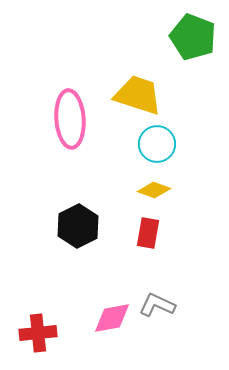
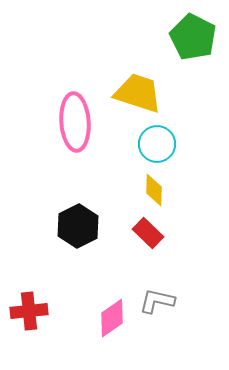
green pentagon: rotated 6 degrees clockwise
yellow trapezoid: moved 2 px up
pink ellipse: moved 5 px right, 3 px down
yellow diamond: rotated 72 degrees clockwise
red rectangle: rotated 56 degrees counterclockwise
gray L-shape: moved 4 px up; rotated 12 degrees counterclockwise
pink diamond: rotated 24 degrees counterclockwise
red cross: moved 9 px left, 22 px up
